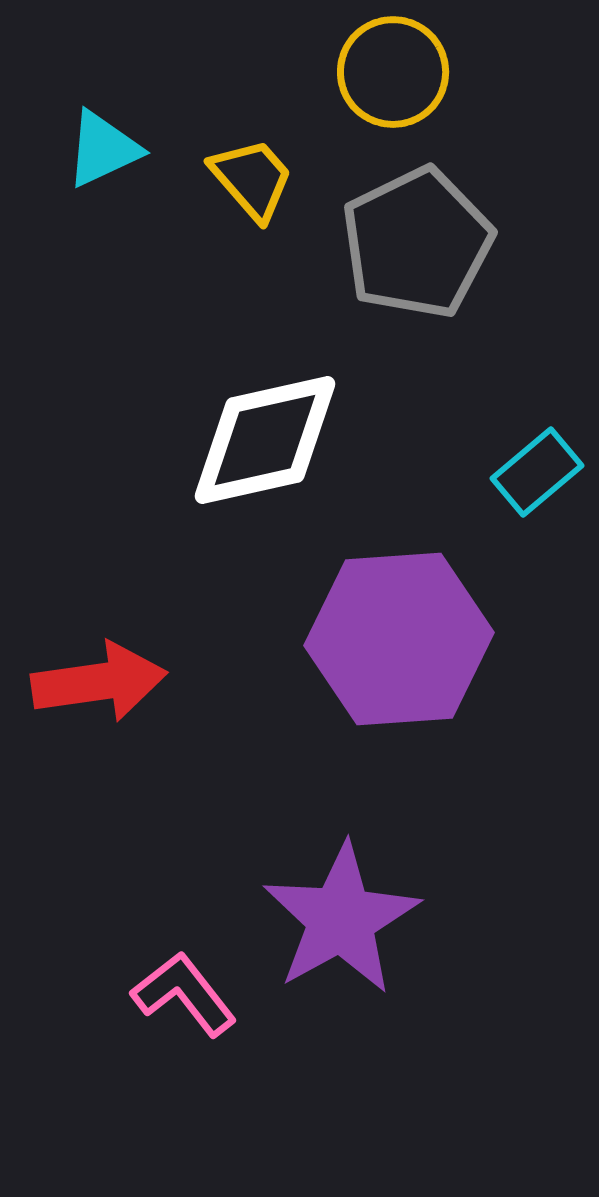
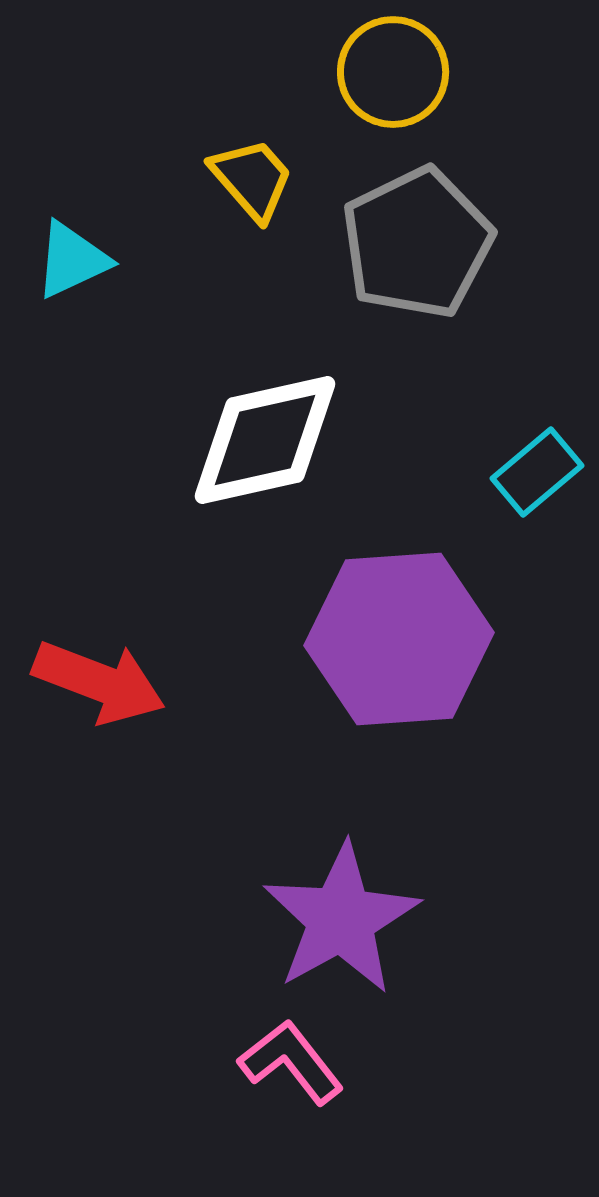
cyan triangle: moved 31 px left, 111 px down
red arrow: rotated 29 degrees clockwise
pink L-shape: moved 107 px right, 68 px down
